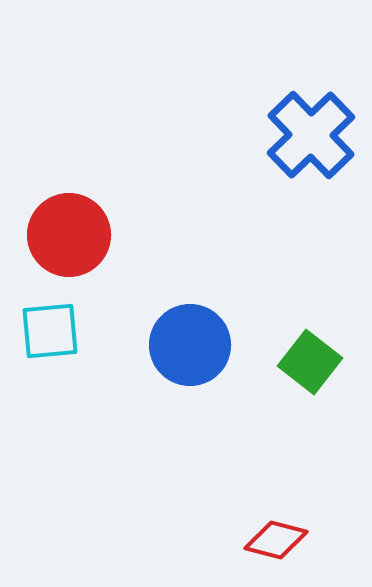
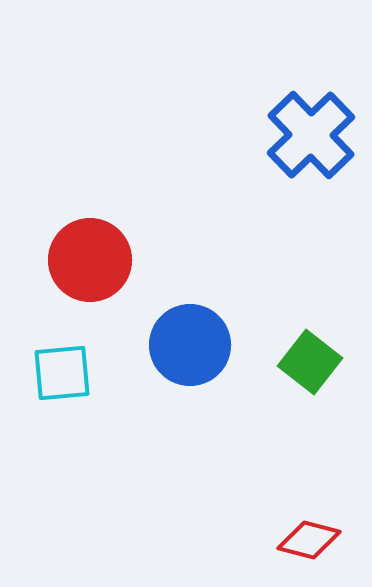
red circle: moved 21 px right, 25 px down
cyan square: moved 12 px right, 42 px down
red diamond: moved 33 px right
